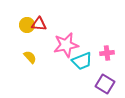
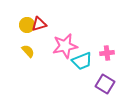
red triangle: rotated 21 degrees counterclockwise
pink star: moved 1 px left, 1 px down
yellow semicircle: moved 2 px left, 6 px up
